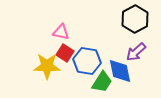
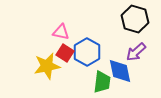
black hexagon: rotated 16 degrees counterclockwise
blue hexagon: moved 9 px up; rotated 20 degrees clockwise
yellow star: rotated 12 degrees counterclockwise
green trapezoid: rotated 25 degrees counterclockwise
